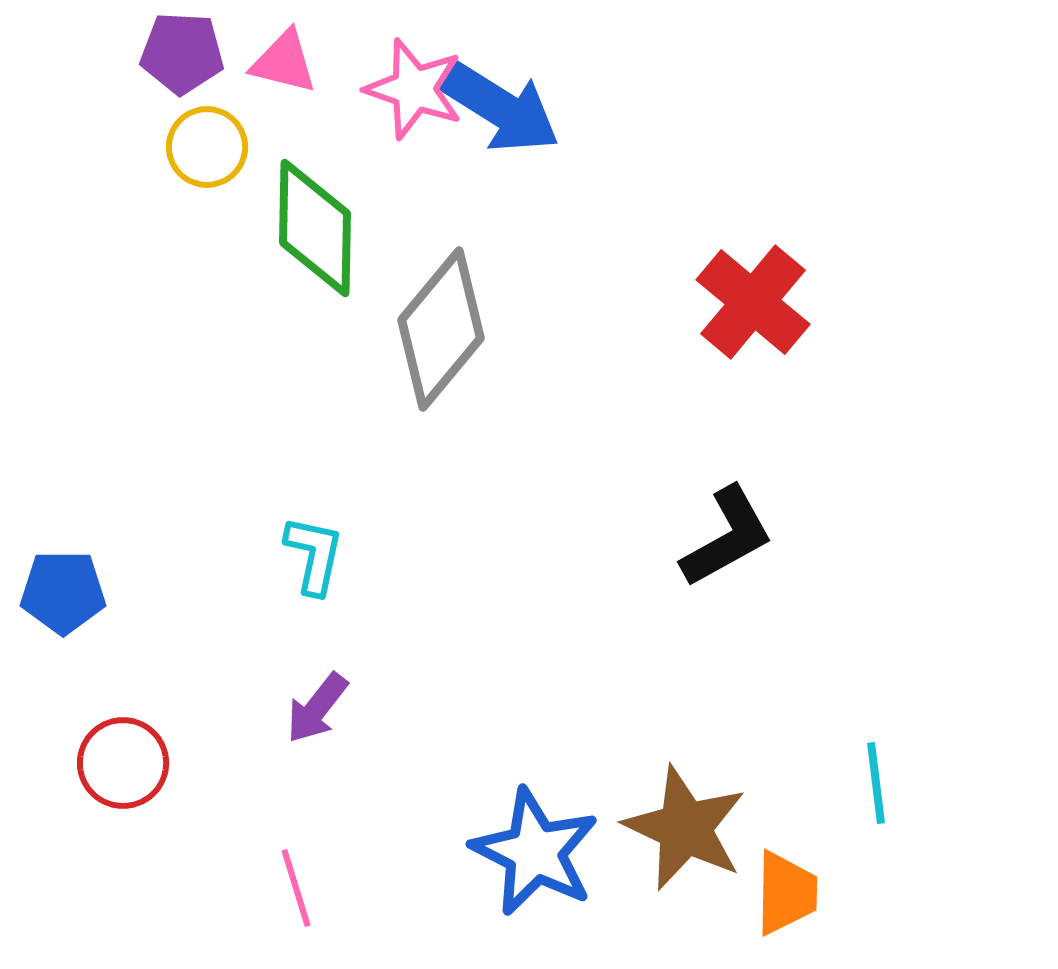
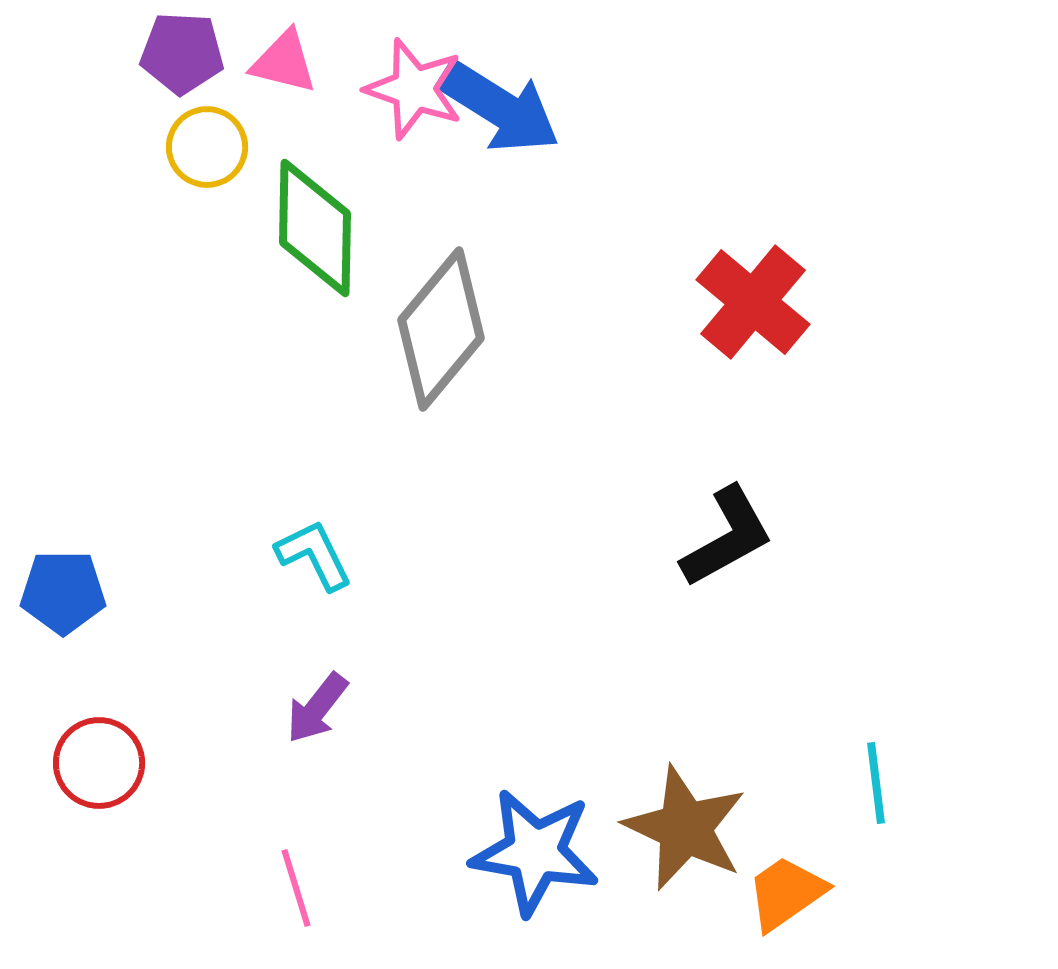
cyan L-shape: rotated 38 degrees counterclockwise
red circle: moved 24 px left
blue star: rotated 17 degrees counterclockwise
orange trapezoid: rotated 126 degrees counterclockwise
